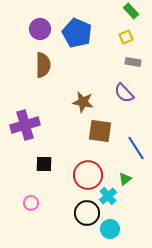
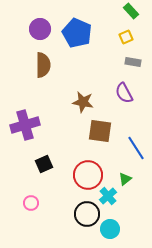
purple semicircle: rotated 15 degrees clockwise
black square: rotated 24 degrees counterclockwise
black circle: moved 1 px down
